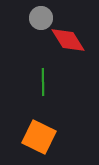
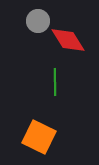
gray circle: moved 3 px left, 3 px down
green line: moved 12 px right
